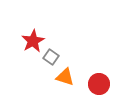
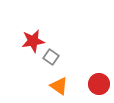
red star: rotated 20 degrees clockwise
orange triangle: moved 6 px left, 9 px down; rotated 18 degrees clockwise
